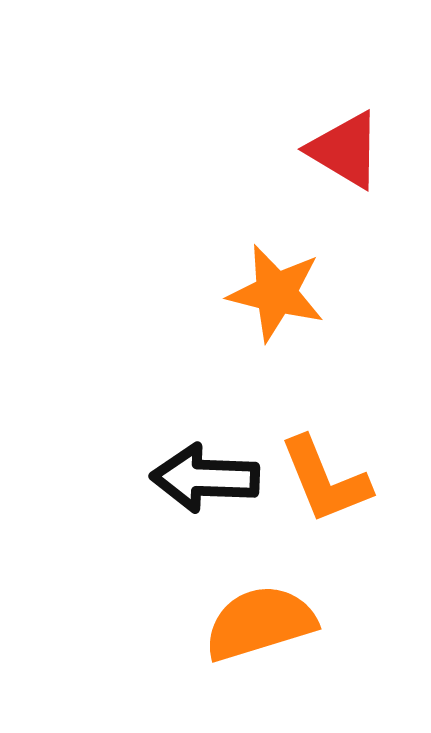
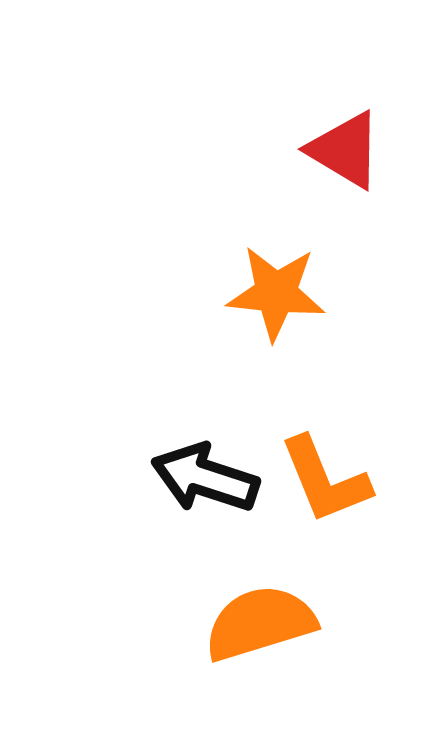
orange star: rotated 8 degrees counterclockwise
black arrow: rotated 16 degrees clockwise
